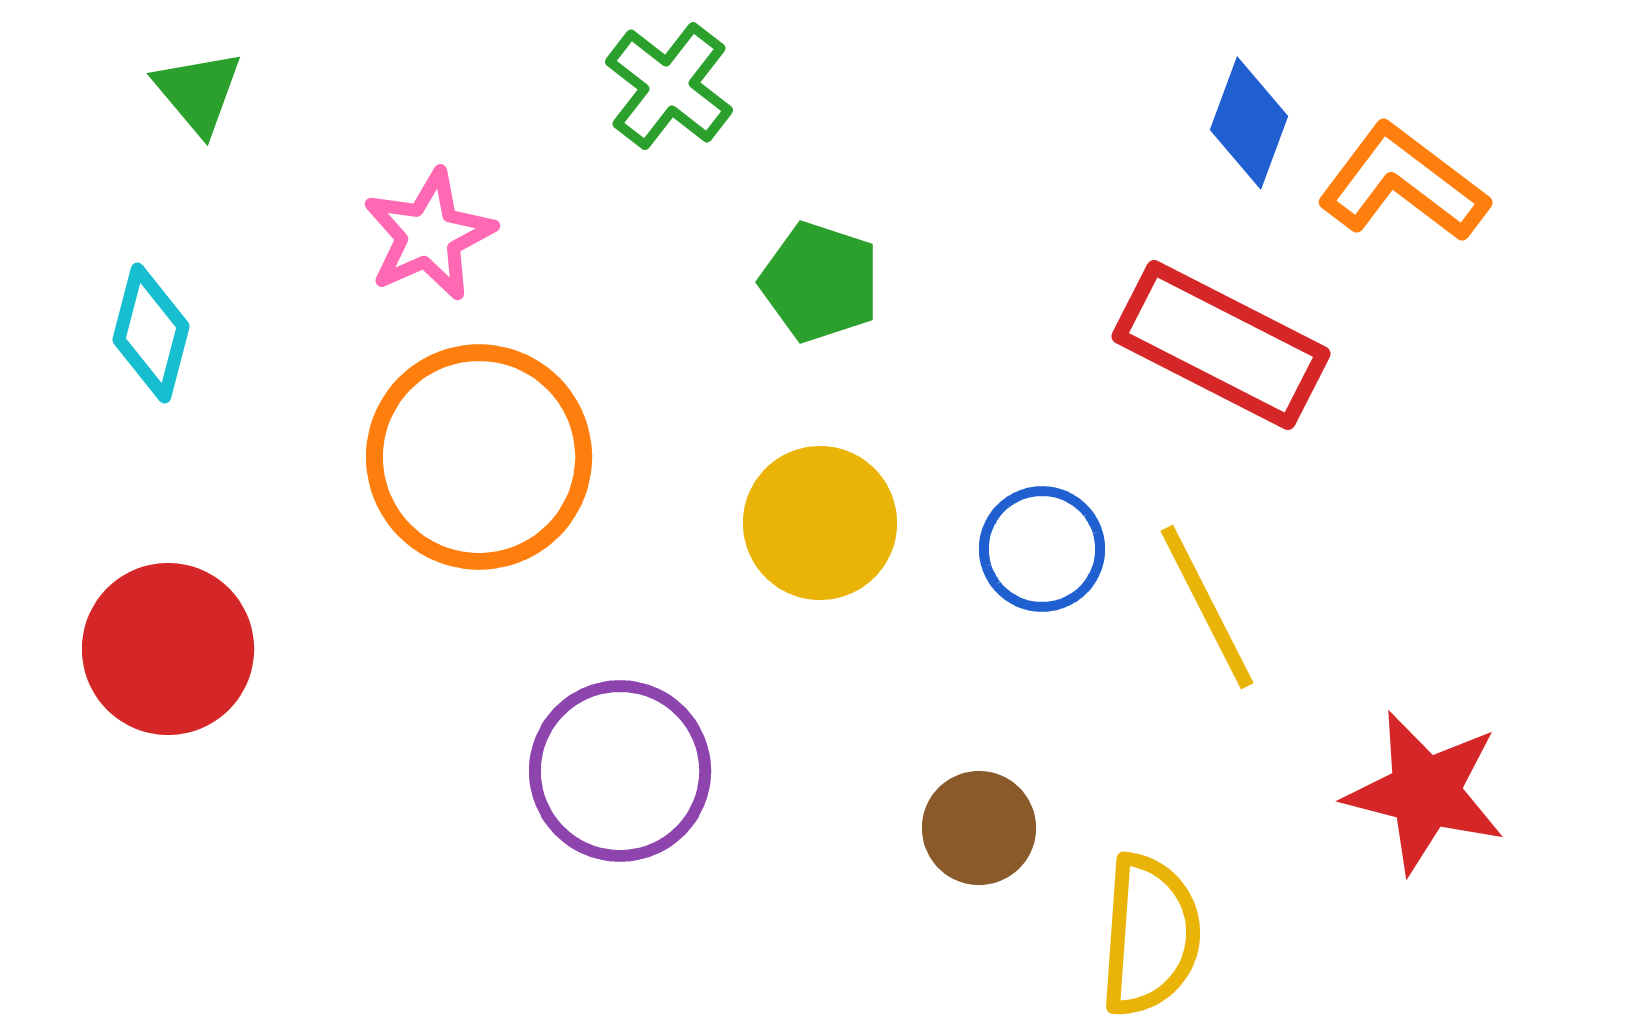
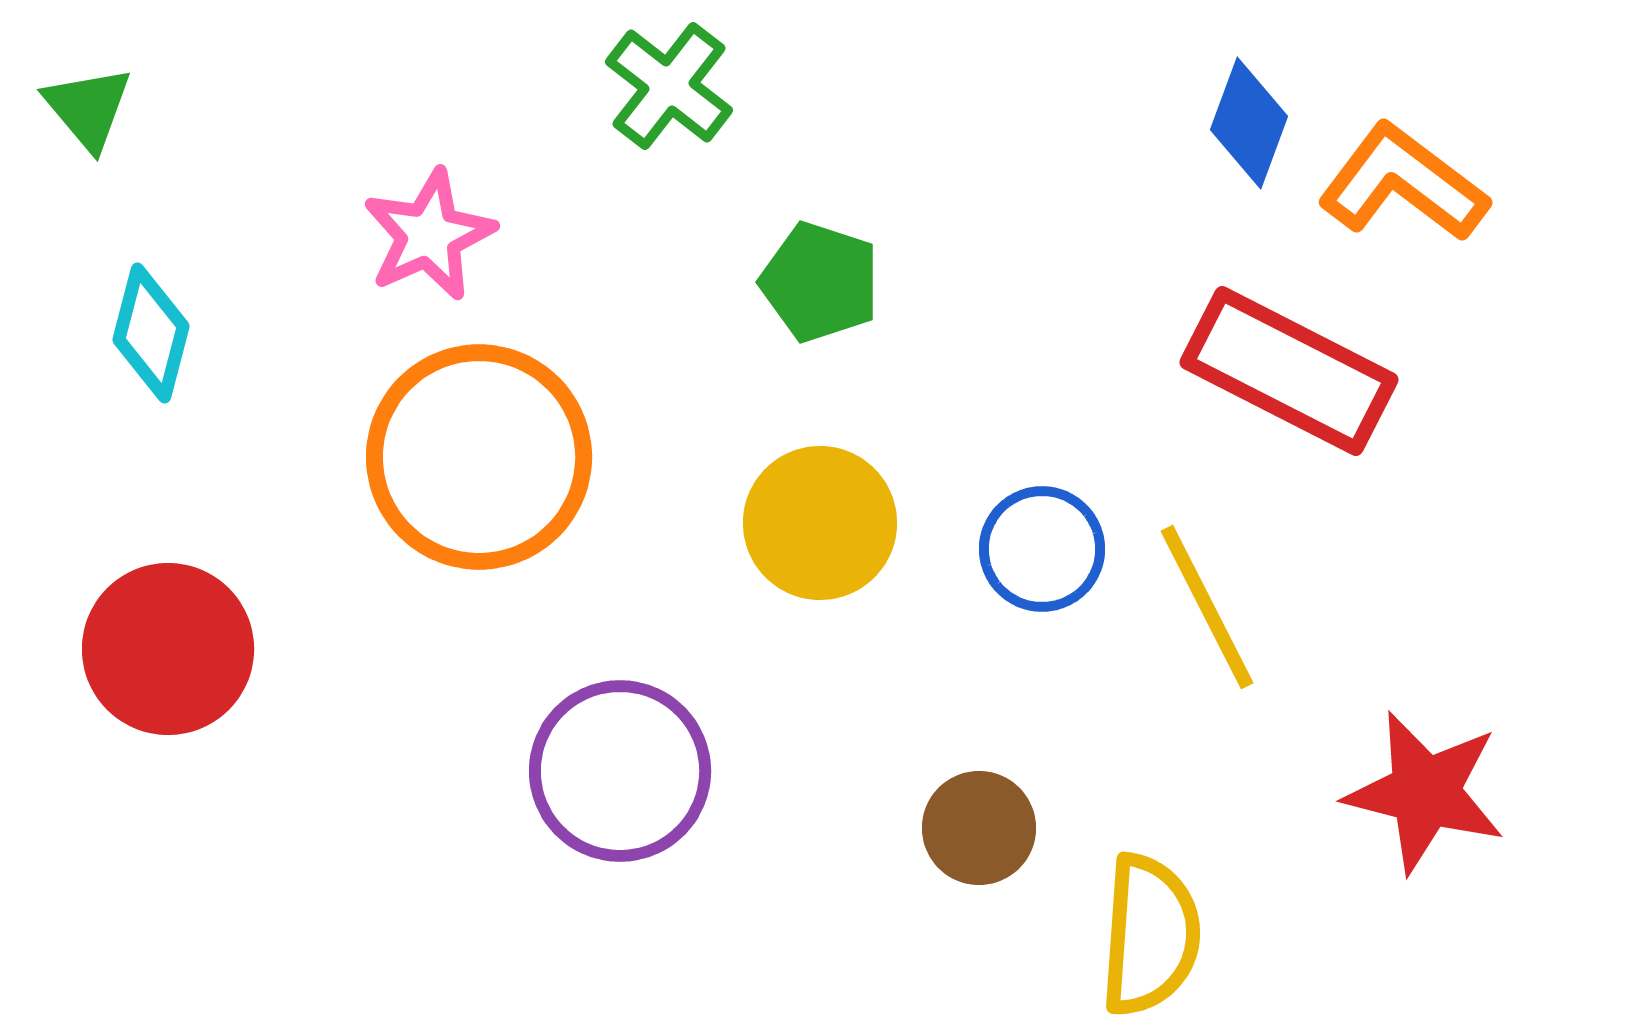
green triangle: moved 110 px left, 16 px down
red rectangle: moved 68 px right, 26 px down
